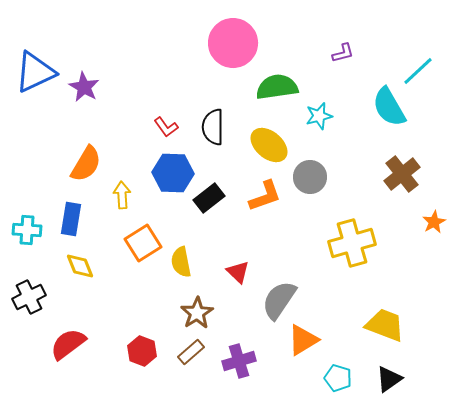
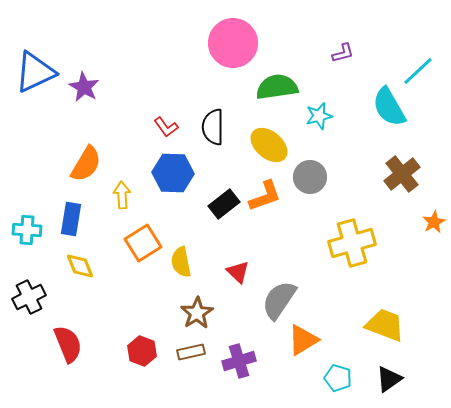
black rectangle: moved 15 px right, 6 px down
red semicircle: rotated 105 degrees clockwise
brown rectangle: rotated 28 degrees clockwise
